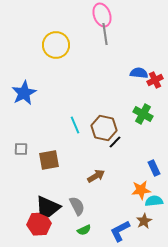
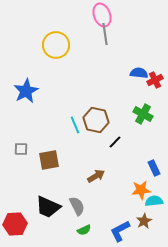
blue star: moved 2 px right, 2 px up
brown hexagon: moved 8 px left, 8 px up
red hexagon: moved 24 px left
